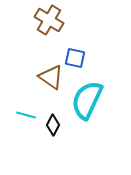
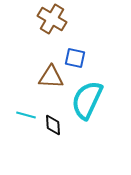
brown cross: moved 3 px right, 1 px up
brown triangle: rotated 32 degrees counterclockwise
black diamond: rotated 30 degrees counterclockwise
